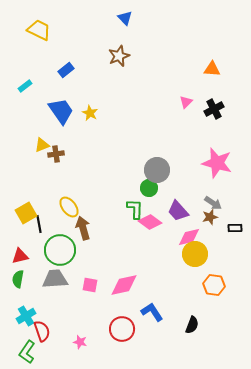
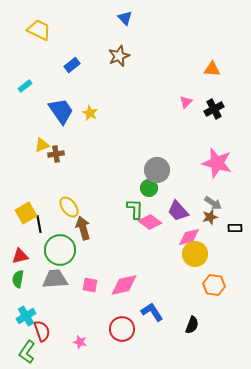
blue rectangle at (66, 70): moved 6 px right, 5 px up
